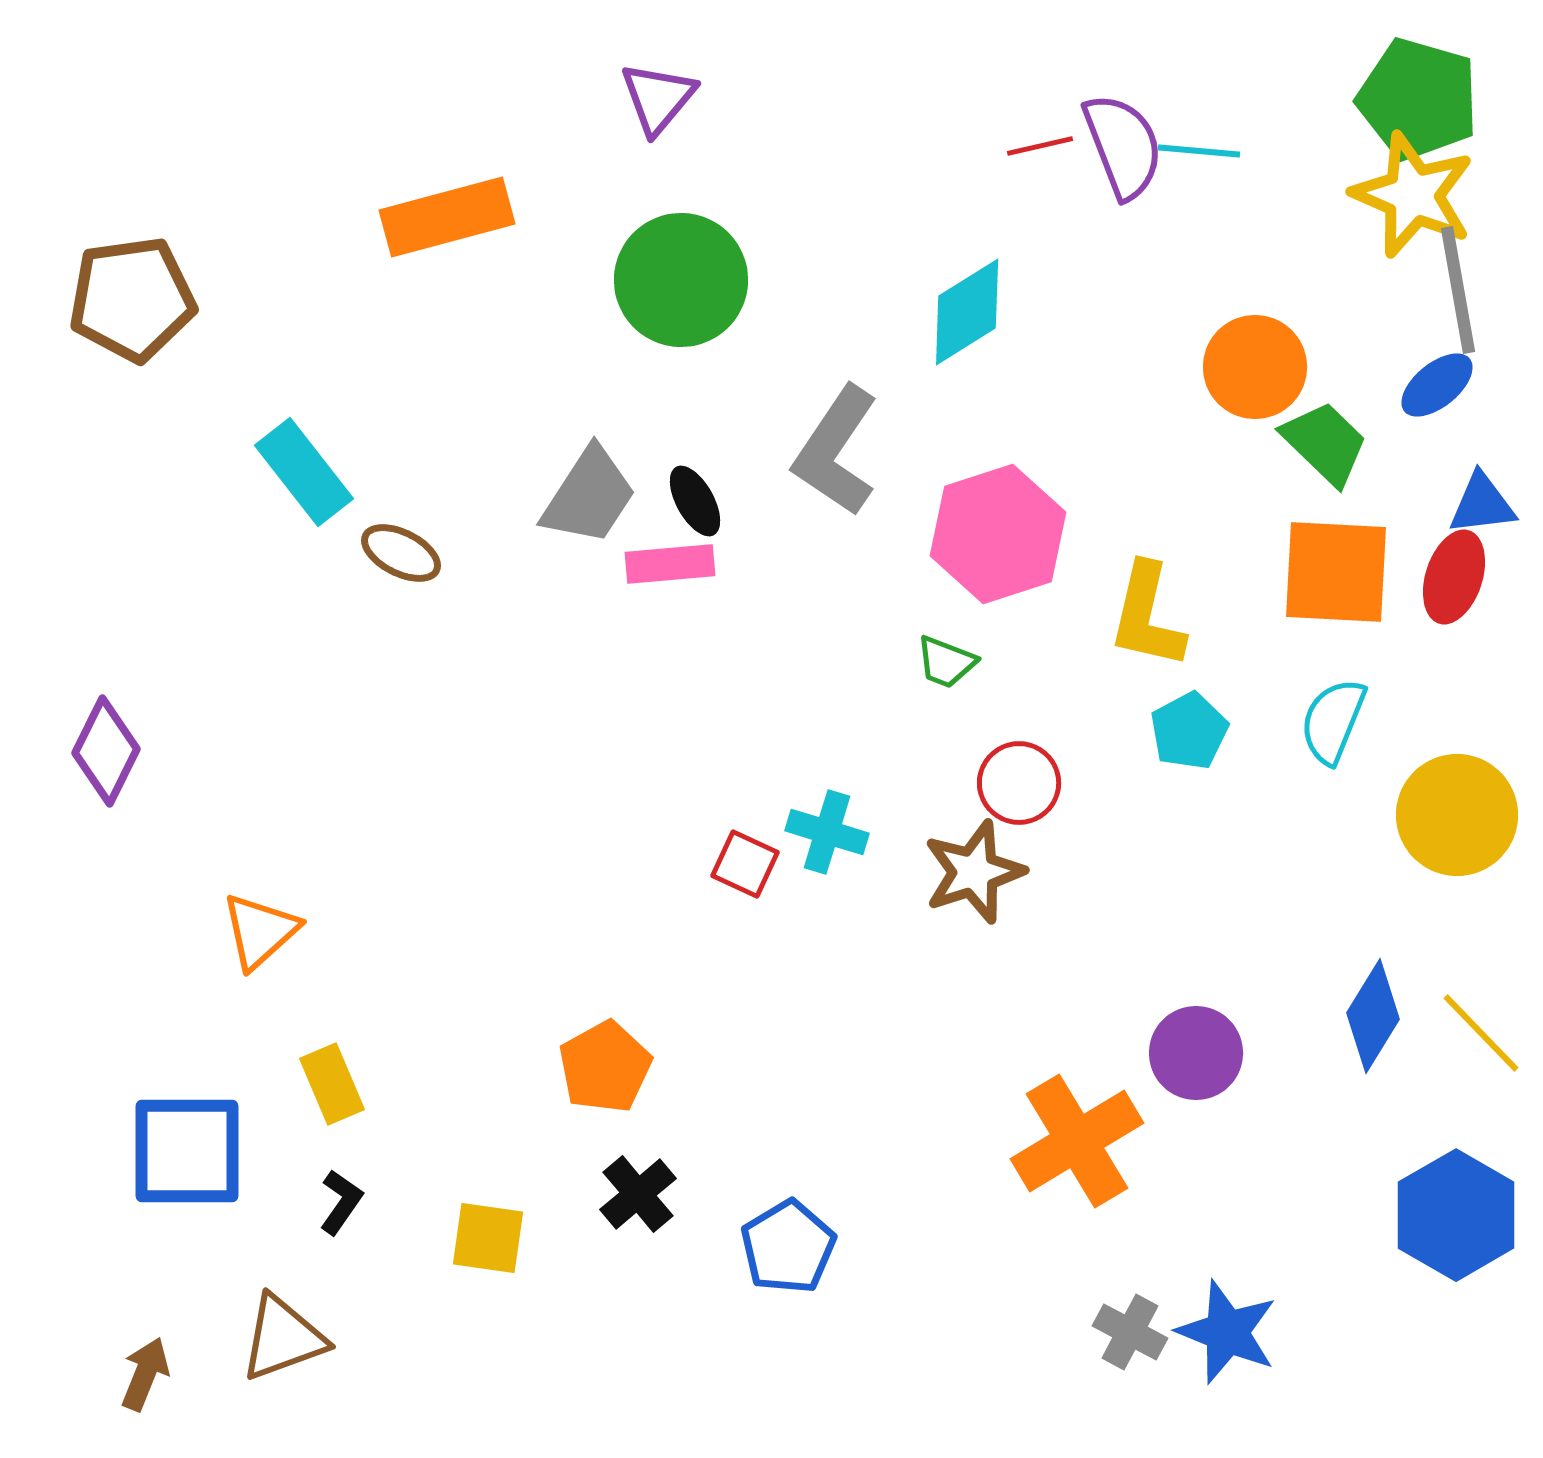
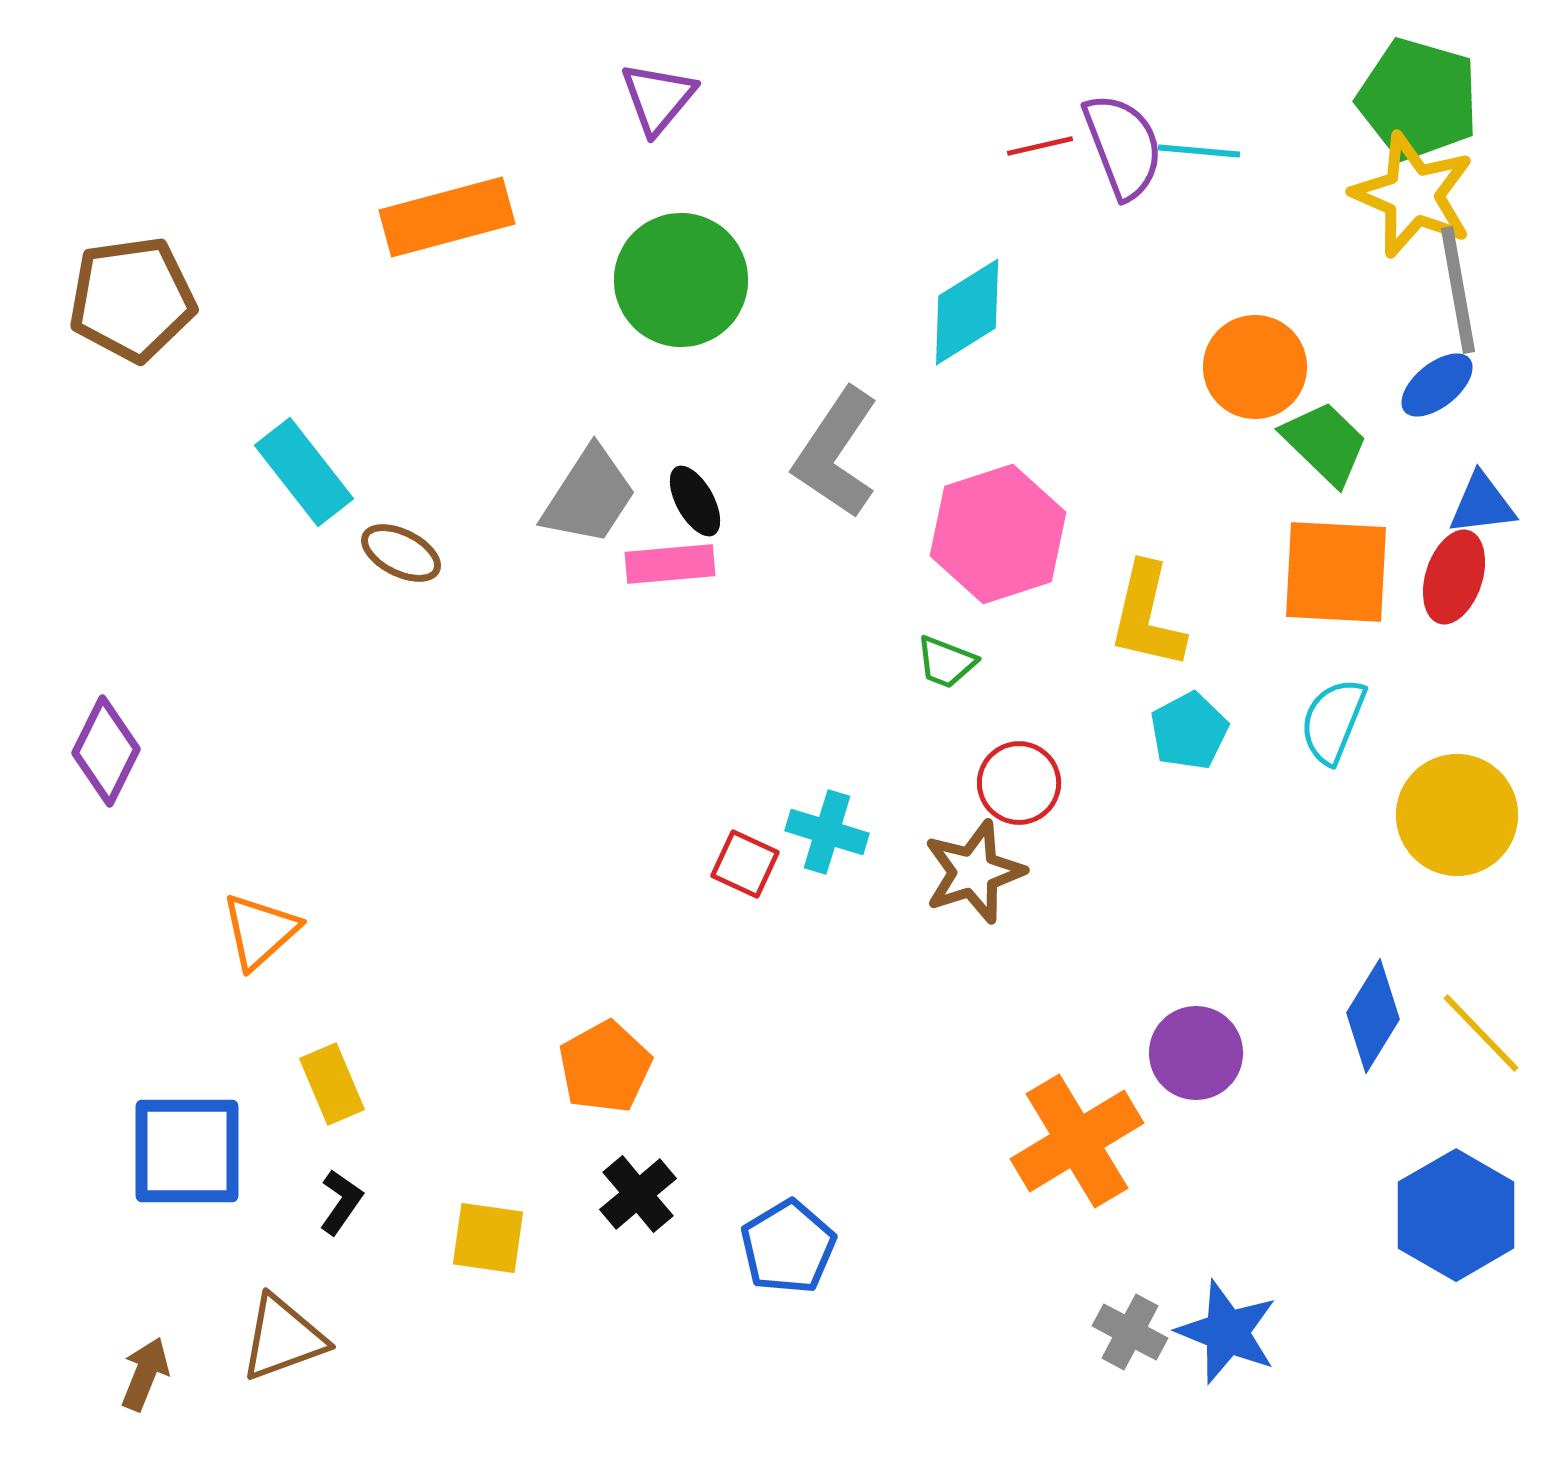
gray L-shape at (836, 451): moved 2 px down
